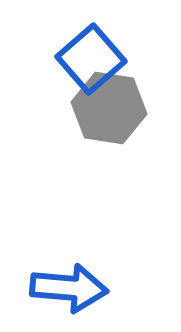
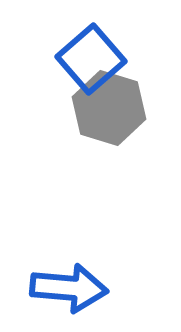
gray hexagon: rotated 8 degrees clockwise
